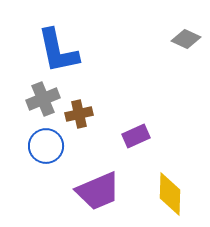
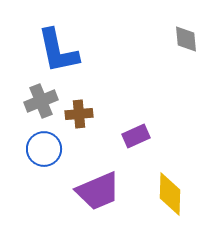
gray diamond: rotated 60 degrees clockwise
gray cross: moved 2 px left, 2 px down
brown cross: rotated 8 degrees clockwise
blue circle: moved 2 px left, 3 px down
